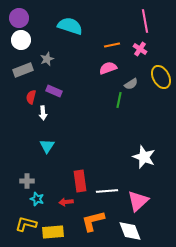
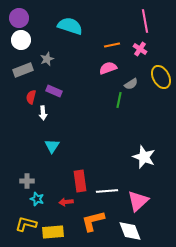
cyan triangle: moved 5 px right
